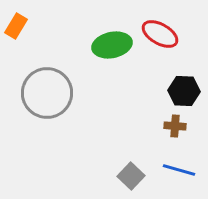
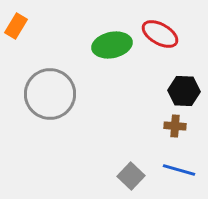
gray circle: moved 3 px right, 1 px down
